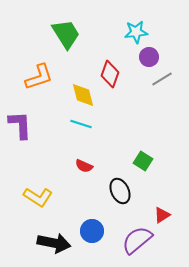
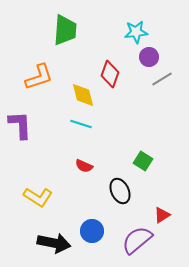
green trapezoid: moved 1 px left, 4 px up; rotated 36 degrees clockwise
